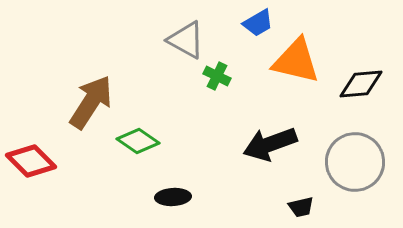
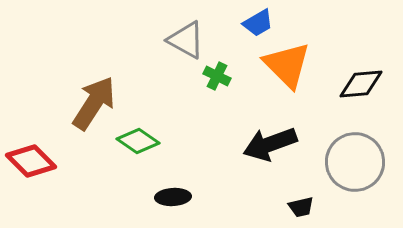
orange triangle: moved 9 px left, 4 px down; rotated 32 degrees clockwise
brown arrow: moved 3 px right, 1 px down
